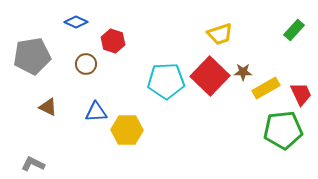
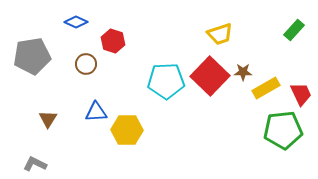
brown triangle: moved 12 px down; rotated 36 degrees clockwise
gray L-shape: moved 2 px right
